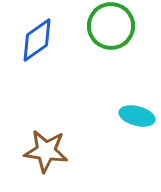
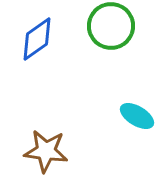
blue diamond: moved 1 px up
cyan ellipse: rotated 16 degrees clockwise
